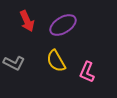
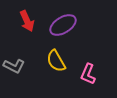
gray L-shape: moved 3 px down
pink L-shape: moved 1 px right, 2 px down
